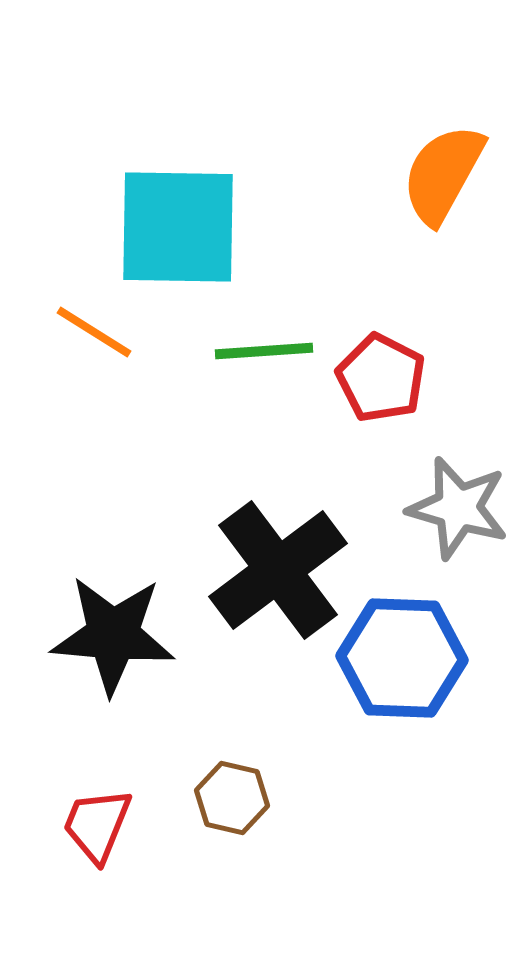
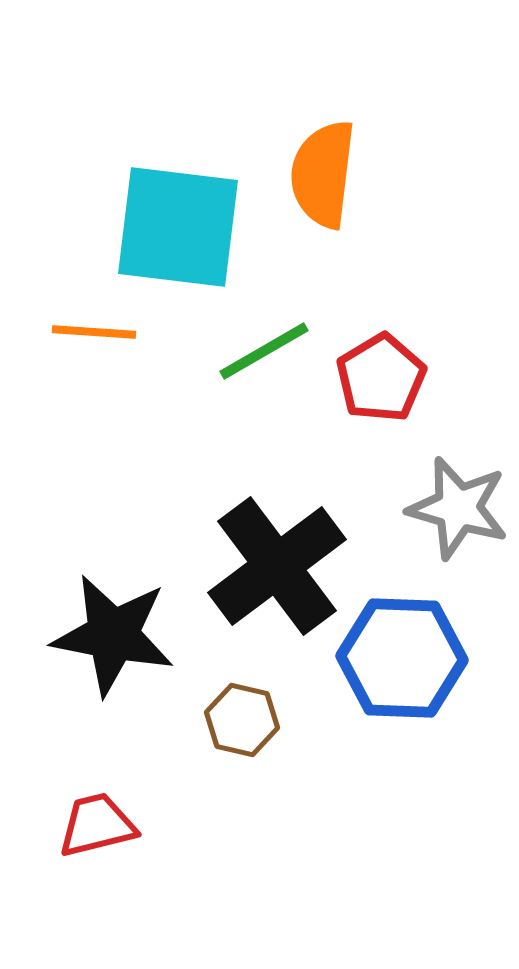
orange semicircle: moved 120 px left; rotated 22 degrees counterclockwise
cyan square: rotated 6 degrees clockwise
orange line: rotated 28 degrees counterclockwise
green line: rotated 26 degrees counterclockwise
red pentagon: rotated 14 degrees clockwise
black cross: moved 1 px left, 4 px up
black star: rotated 6 degrees clockwise
brown hexagon: moved 10 px right, 78 px up
red trapezoid: rotated 54 degrees clockwise
